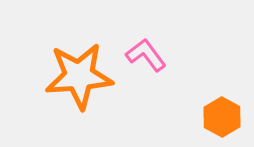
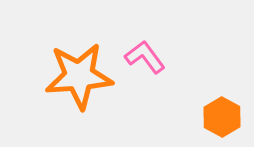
pink L-shape: moved 1 px left, 2 px down
